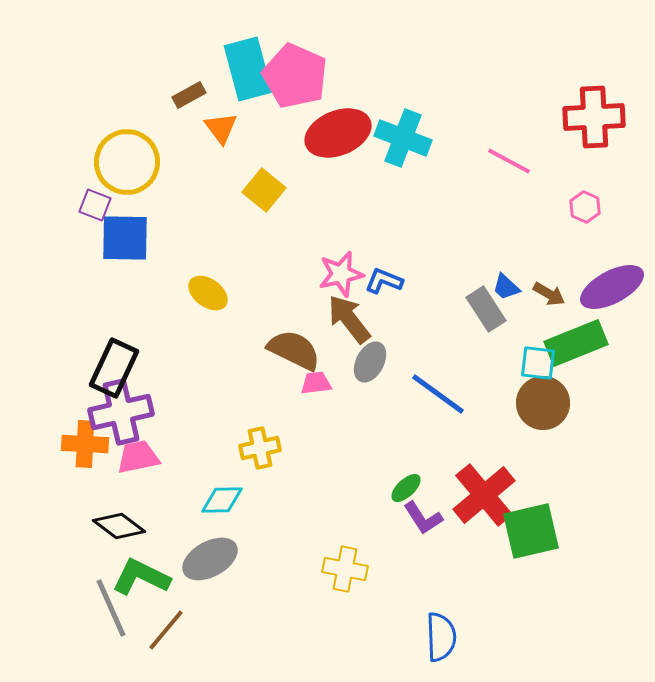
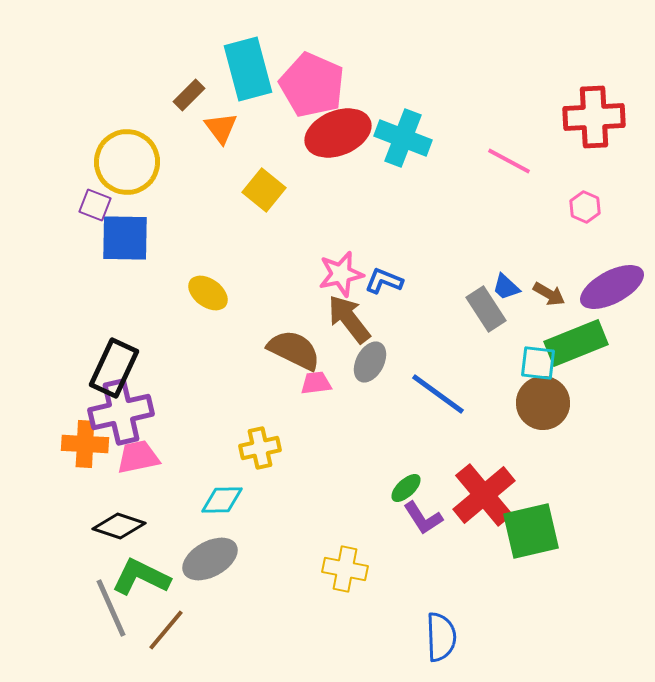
pink pentagon at (295, 76): moved 17 px right, 9 px down
brown rectangle at (189, 95): rotated 16 degrees counterclockwise
black diamond at (119, 526): rotated 18 degrees counterclockwise
